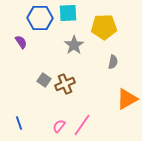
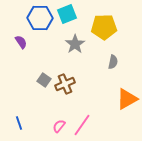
cyan square: moved 1 px left, 1 px down; rotated 18 degrees counterclockwise
gray star: moved 1 px right, 1 px up
